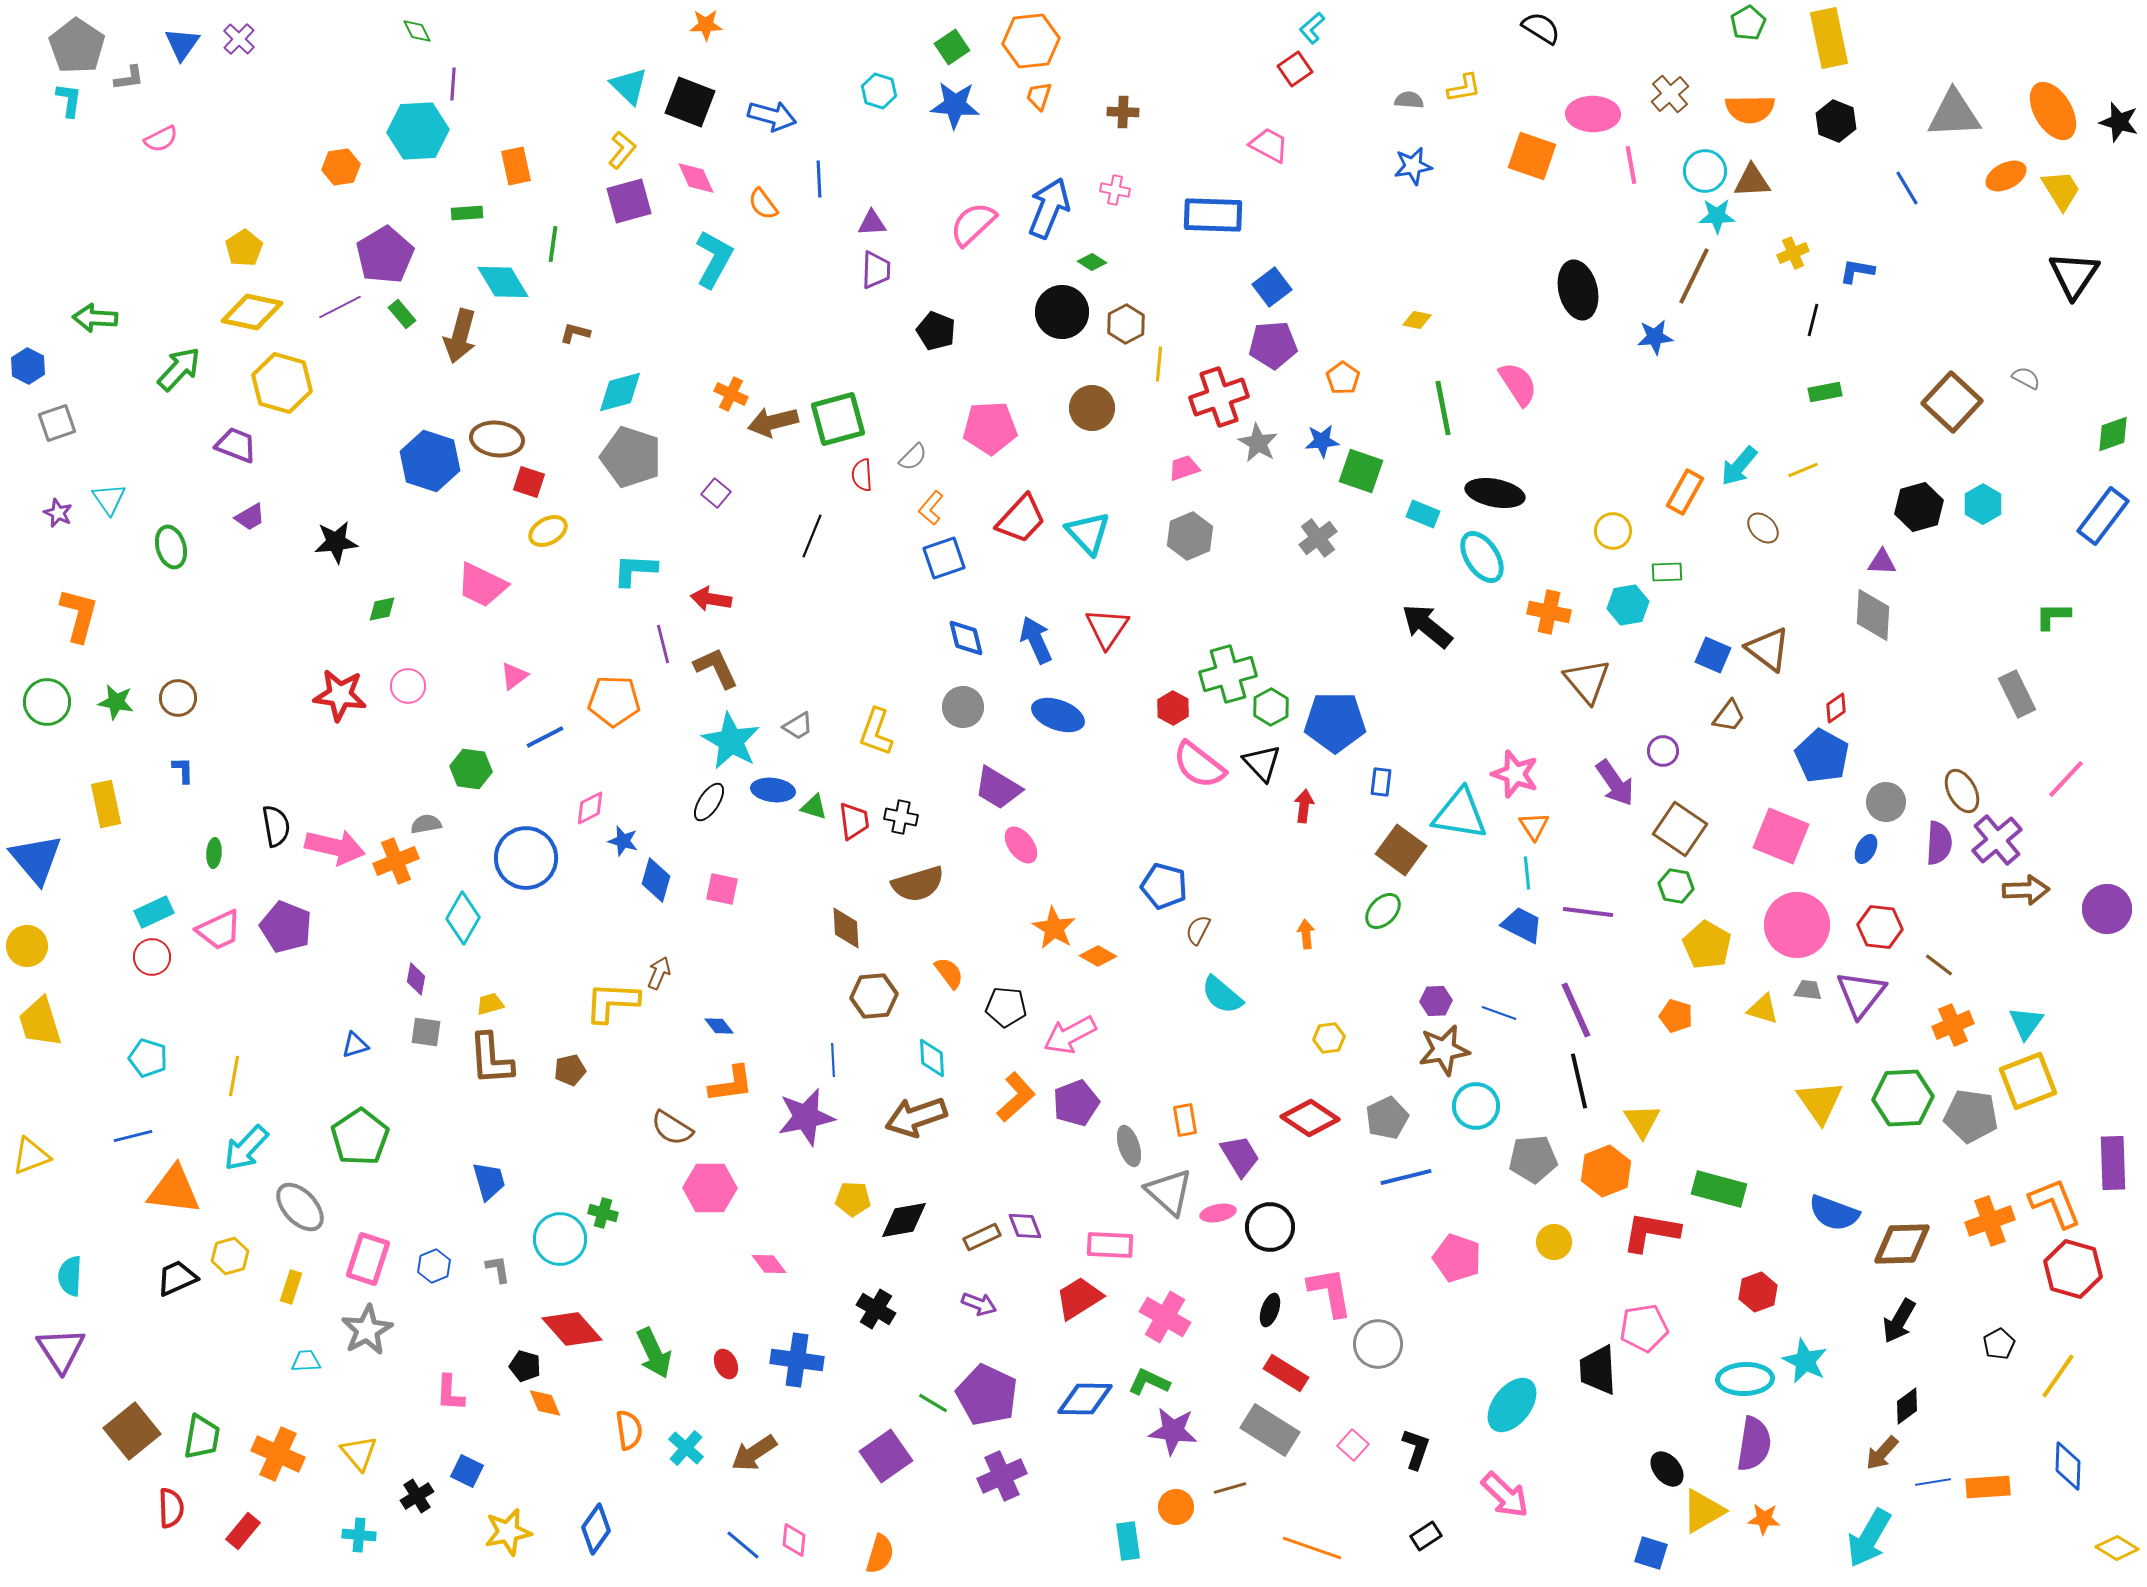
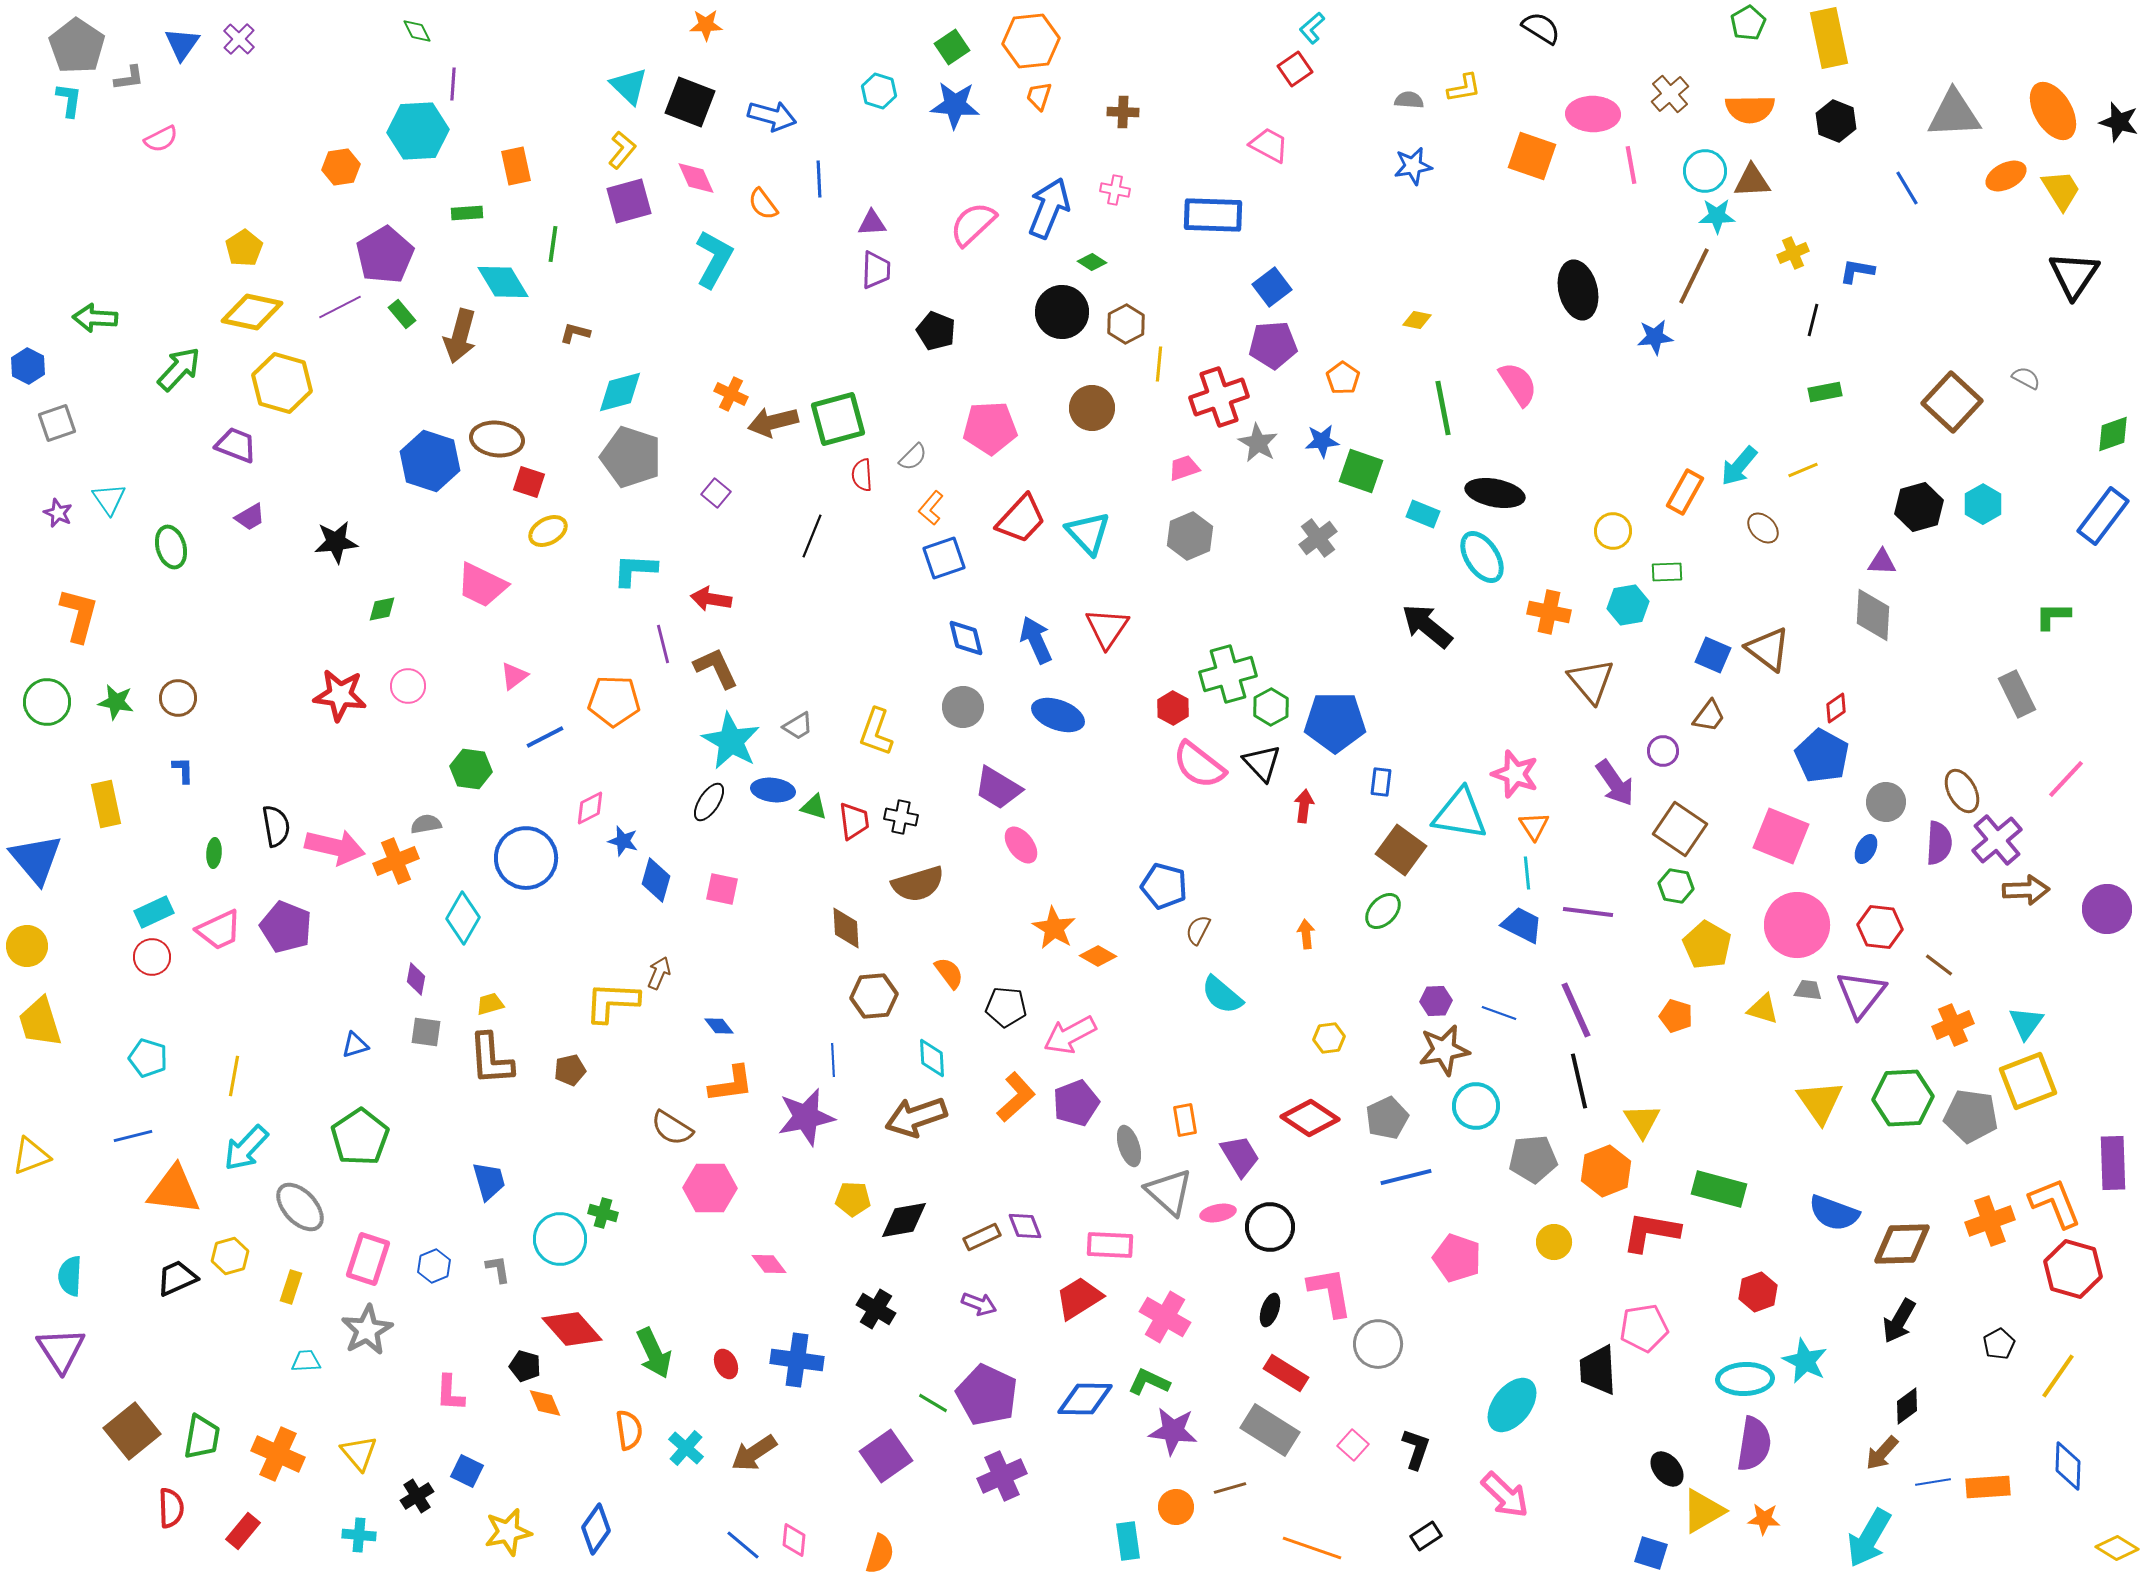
brown triangle at (1587, 681): moved 4 px right
brown trapezoid at (1729, 716): moved 20 px left
